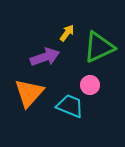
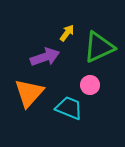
cyan trapezoid: moved 1 px left, 2 px down
